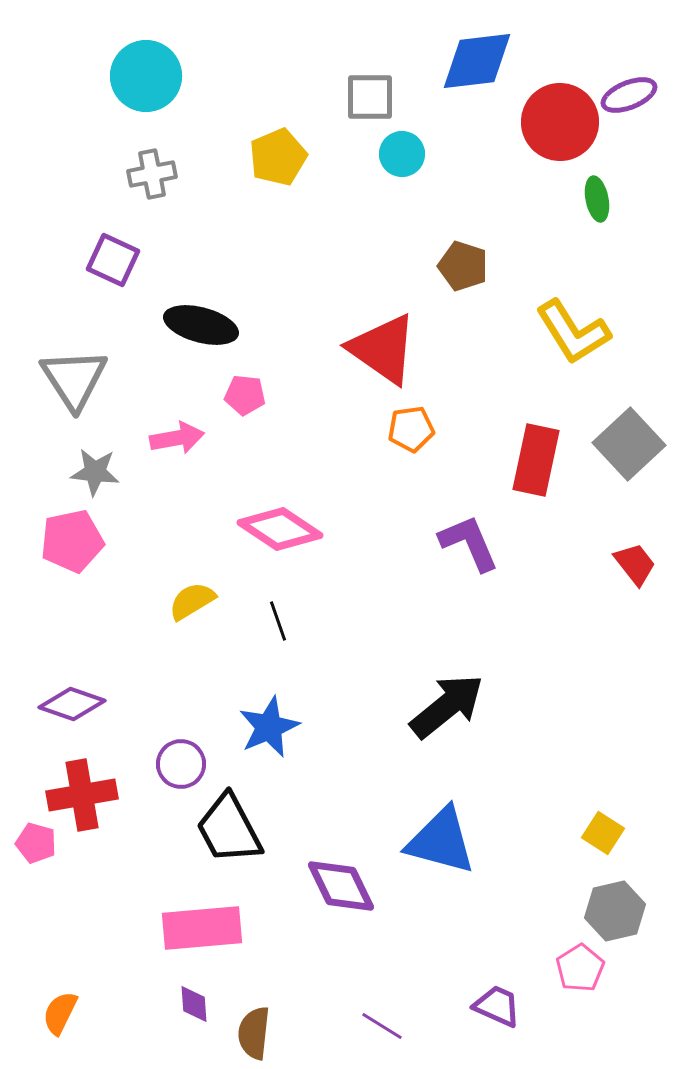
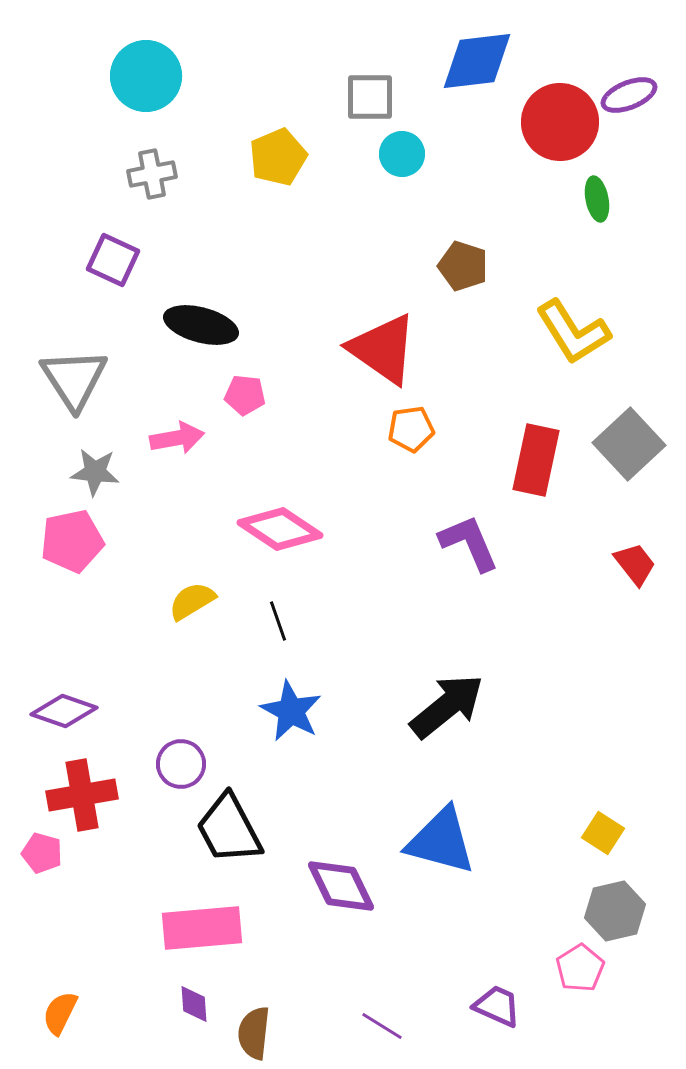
purple diamond at (72, 704): moved 8 px left, 7 px down
blue star at (269, 727): moved 22 px right, 16 px up; rotated 20 degrees counterclockwise
pink pentagon at (36, 843): moved 6 px right, 10 px down
